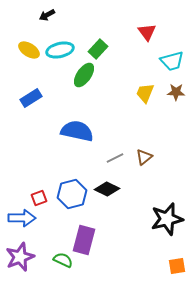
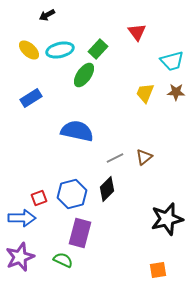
red triangle: moved 10 px left
yellow ellipse: rotated 10 degrees clockwise
black diamond: rotated 70 degrees counterclockwise
purple rectangle: moved 4 px left, 7 px up
orange square: moved 19 px left, 4 px down
